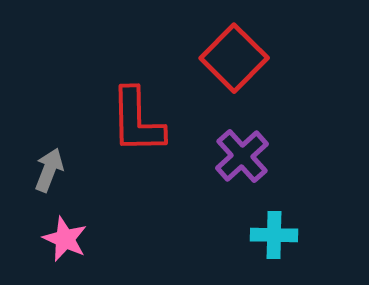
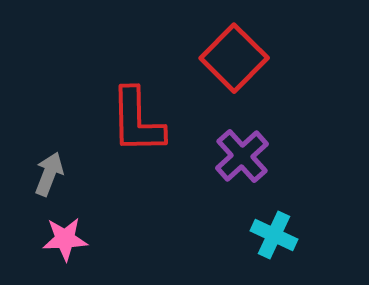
gray arrow: moved 4 px down
cyan cross: rotated 24 degrees clockwise
pink star: rotated 27 degrees counterclockwise
